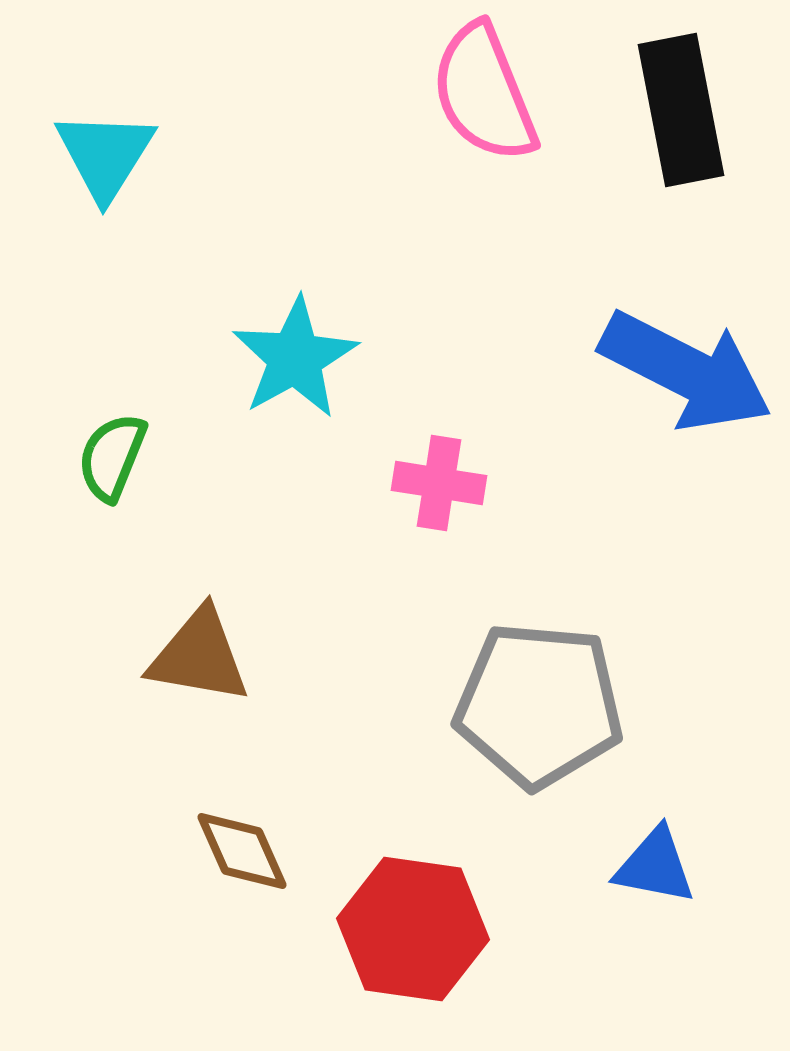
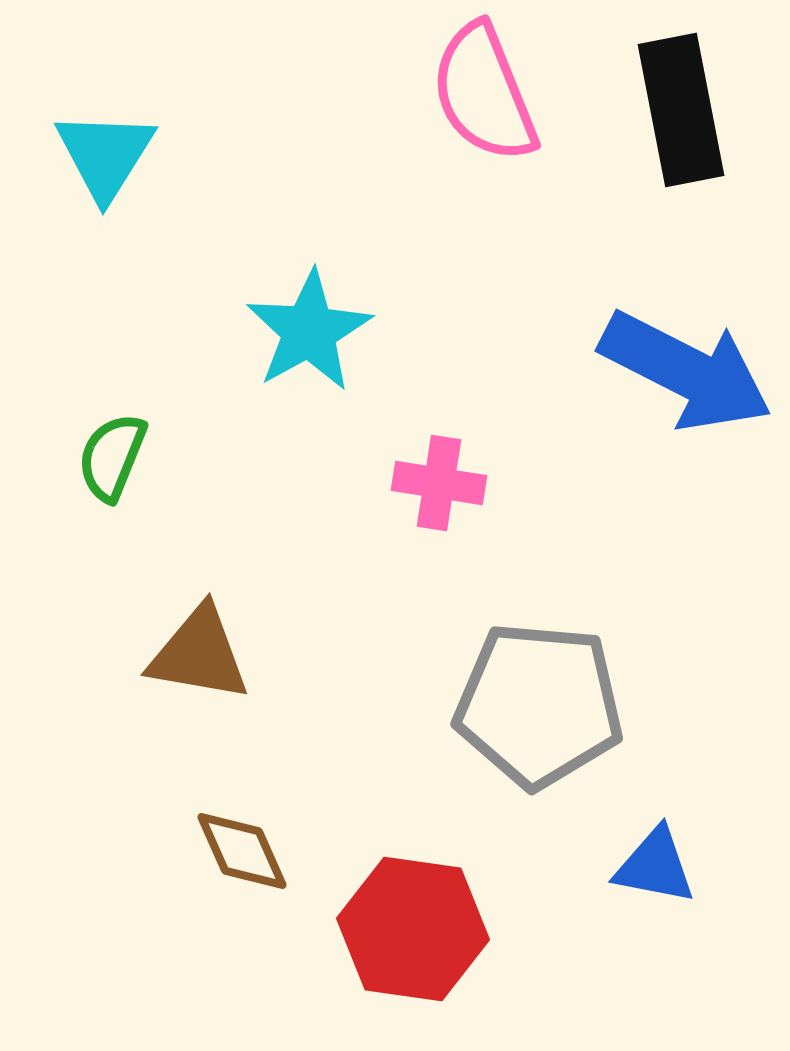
cyan star: moved 14 px right, 27 px up
brown triangle: moved 2 px up
